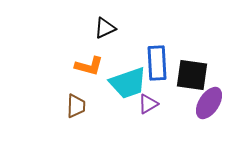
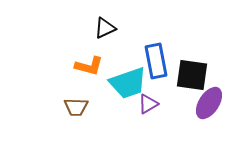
blue rectangle: moved 1 px left, 2 px up; rotated 8 degrees counterclockwise
brown trapezoid: moved 1 px down; rotated 90 degrees clockwise
